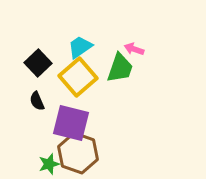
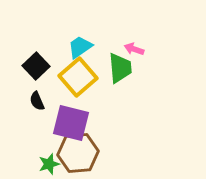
black square: moved 2 px left, 3 px down
green trapezoid: rotated 24 degrees counterclockwise
brown hexagon: rotated 24 degrees counterclockwise
